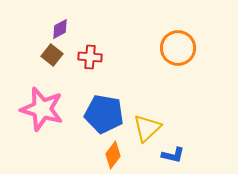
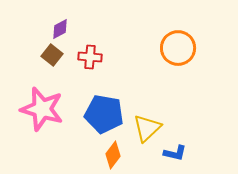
blue L-shape: moved 2 px right, 2 px up
